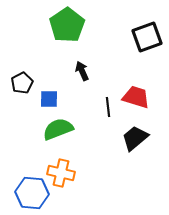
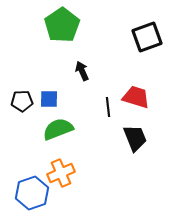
green pentagon: moved 5 px left
black pentagon: moved 18 px down; rotated 25 degrees clockwise
black trapezoid: rotated 108 degrees clockwise
orange cross: rotated 36 degrees counterclockwise
blue hexagon: rotated 24 degrees counterclockwise
